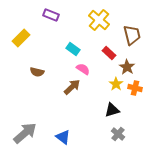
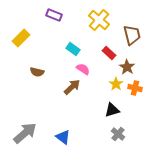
purple rectangle: moved 3 px right
